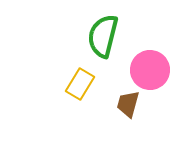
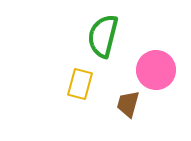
pink circle: moved 6 px right
yellow rectangle: rotated 16 degrees counterclockwise
